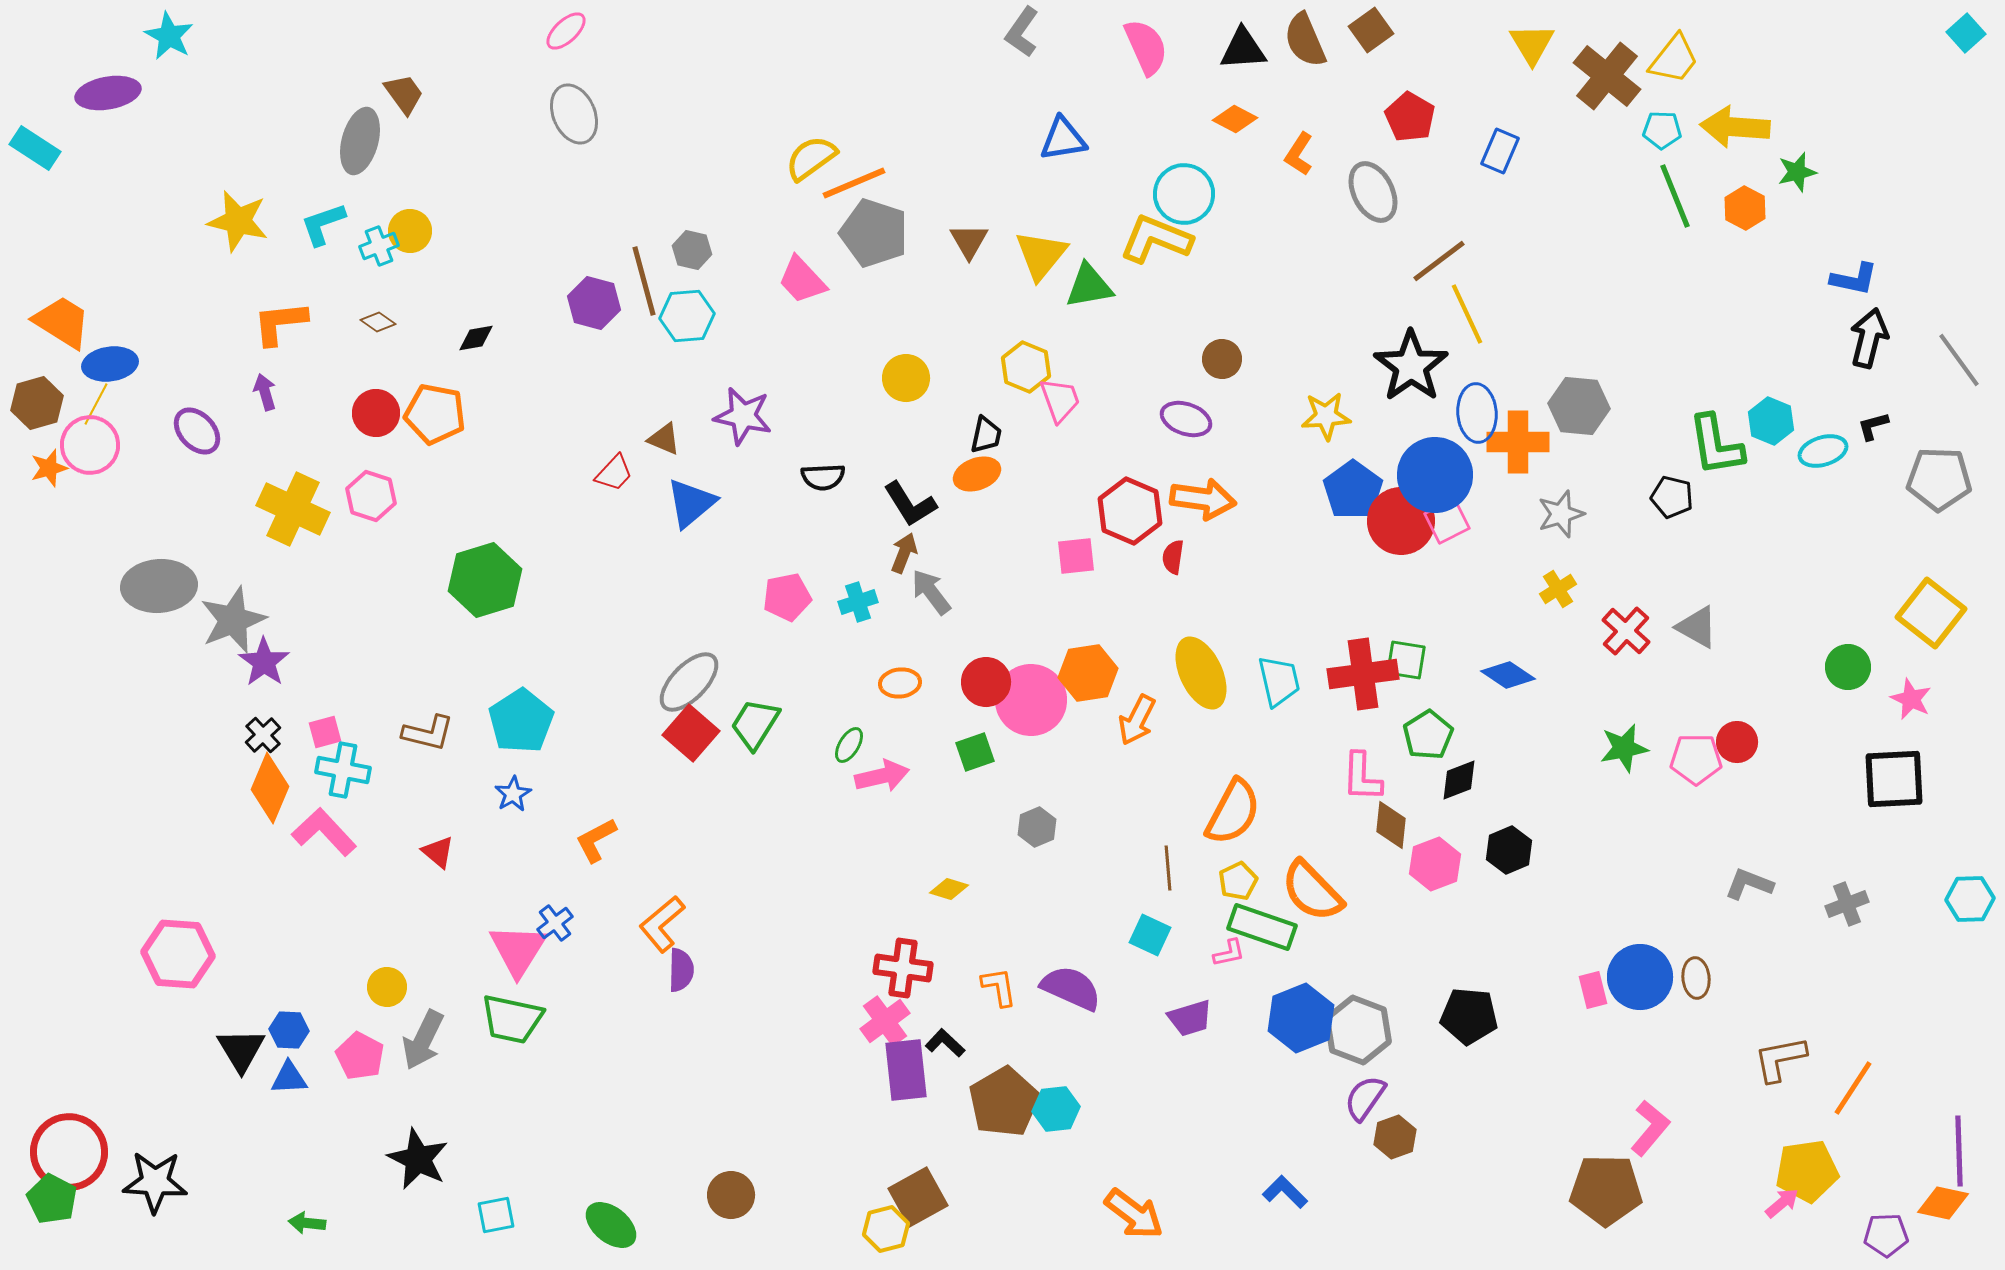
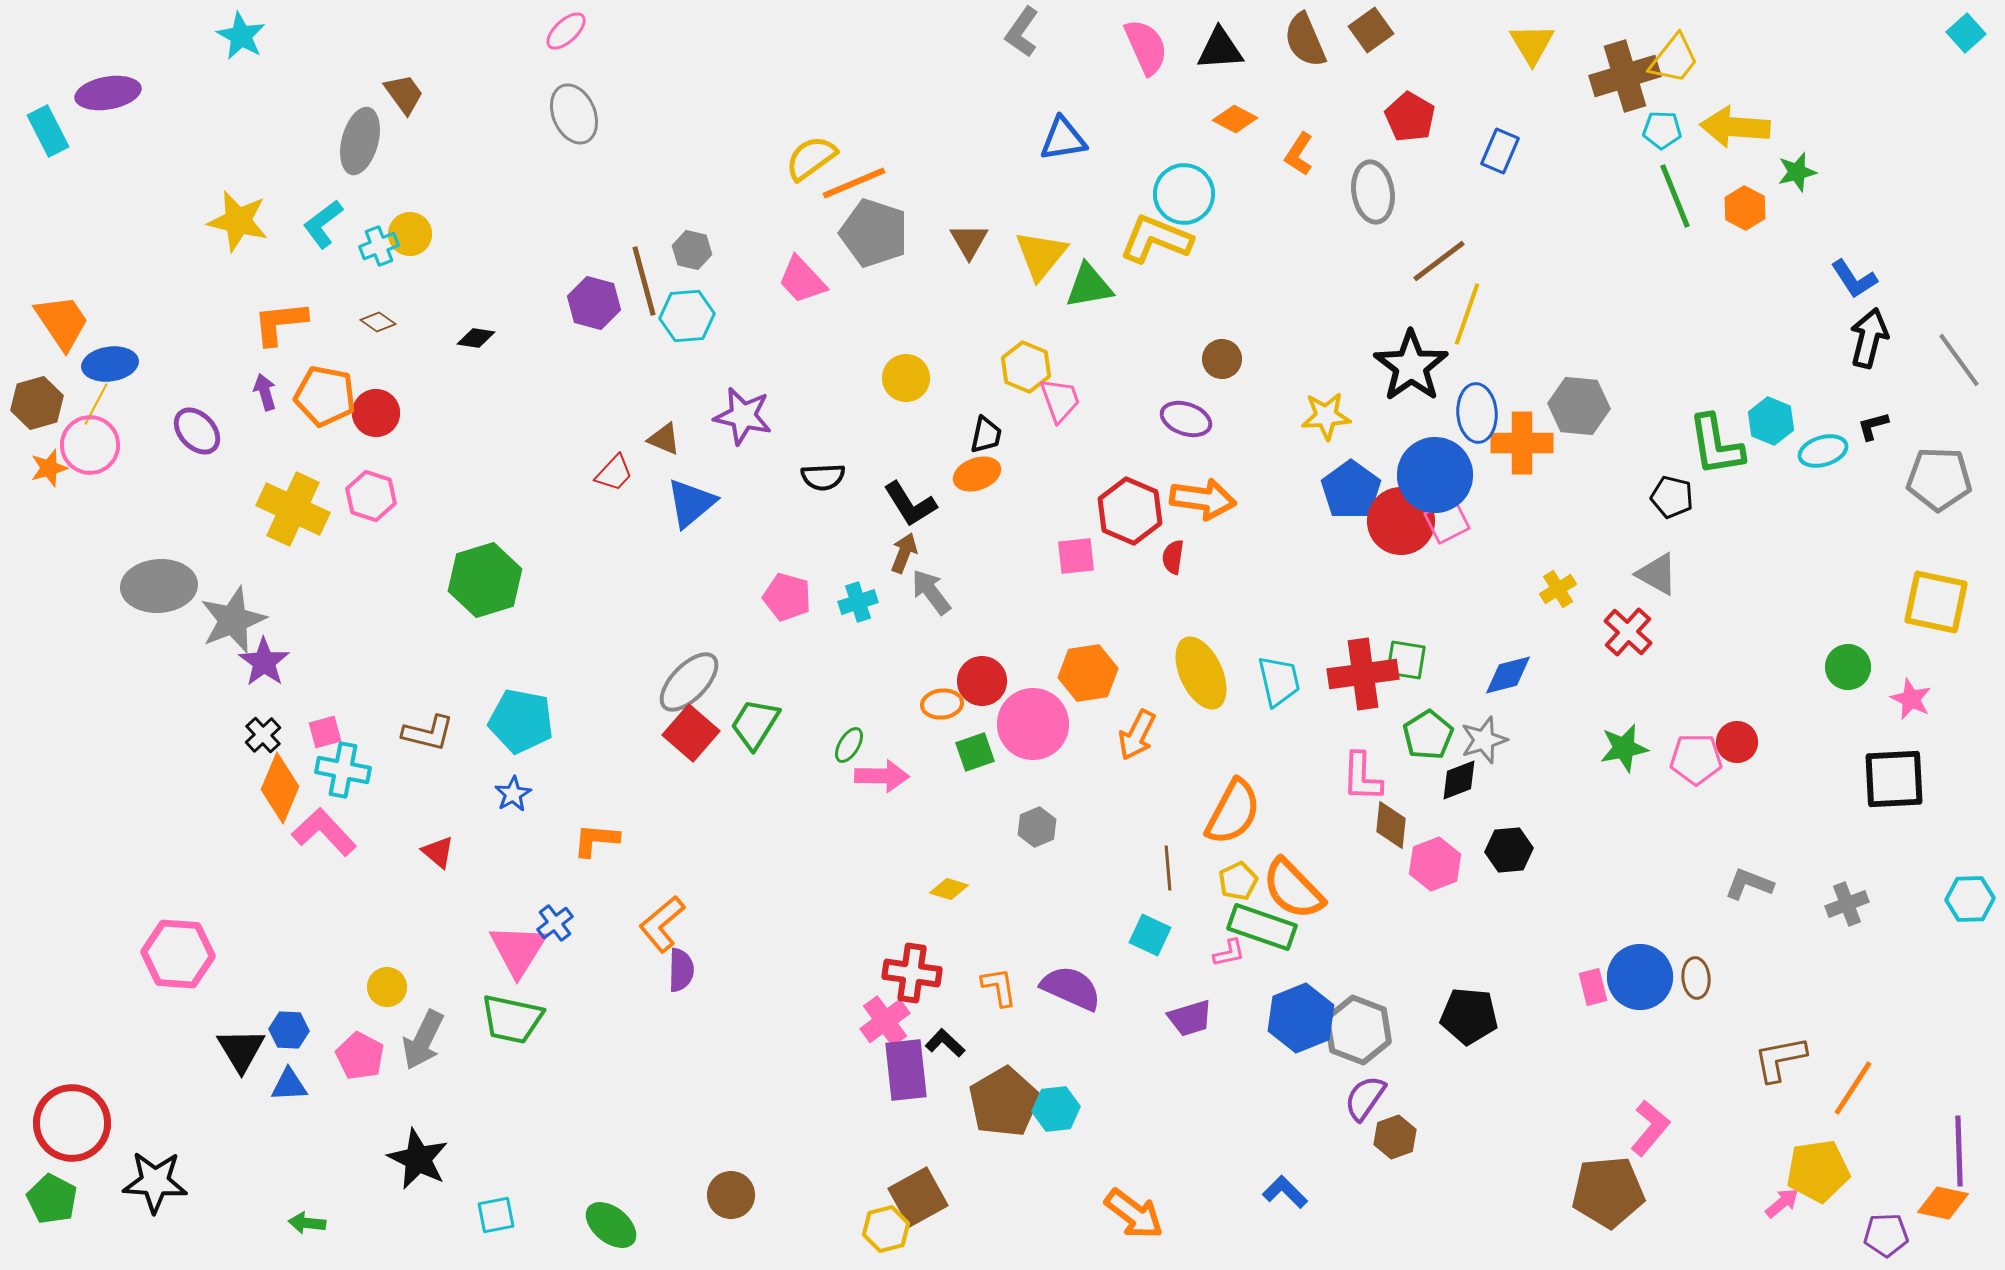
cyan star at (169, 36): moved 72 px right
black triangle at (1243, 49): moved 23 px left
brown cross at (1607, 76): moved 18 px right; rotated 34 degrees clockwise
cyan rectangle at (35, 148): moved 13 px right, 17 px up; rotated 30 degrees clockwise
gray ellipse at (1373, 192): rotated 18 degrees clockwise
cyan L-shape at (323, 224): rotated 18 degrees counterclockwise
yellow circle at (410, 231): moved 3 px down
blue L-shape at (1854, 279): rotated 45 degrees clockwise
yellow line at (1467, 314): rotated 44 degrees clockwise
orange trapezoid at (62, 322): rotated 24 degrees clockwise
black diamond at (476, 338): rotated 18 degrees clockwise
orange pentagon at (435, 414): moved 110 px left, 18 px up
orange cross at (1518, 442): moved 4 px right, 1 px down
blue pentagon at (1353, 490): moved 2 px left
gray star at (1561, 514): moved 77 px left, 226 px down
pink pentagon at (787, 597): rotated 27 degrees clockwise
yellow square at (1931, 613): moved 5 px right, 11 px up; rotated 26 degrees counterclockwise
gray triangle at (1697, 627): moved 40 px left, 53 px up
red cross at (1626, 631): moved 2 px right, 1 px down
blue diamond at (1508, 675): rotated 48 degrees counterclockwise
red circle at (986, 682): moved 4 px left, 1 px up
orange ellipse at (900, 683): moved 42 px right, 21 px down
pink circle at (1031, 700): moved 2 px right, 24 px down
orange arrow at (1137, 720): moved 15 px down
cyan pentagon at (521, 721): rotated 28 degrees counterclockwise
pink arrow at (882, 776): rotated 14 degrees clockwise
orange diamond at (270, 788): moved 10 px right
orange L-shape at (596, 840): rotated 33 degrees clockwise
black hexagon at (1509, 850): rotated 18 degrees clockwise
orange semicircle at (1312, 891): moved 19 px left, 2 px up
red cross at (903, 968): moved 9 px right, 5 px down
pink rectangle at (1593, 990): moved 3 px up
blue triangle at (289, 1078): moved 7 px down
red circle at (69, 1152): moved 3 px right, 29 px up
yellow pentagon at (1807, 1171): moved 11 px right
brown pentagon at (1606, 1190): moved 2 px right, 2 px down; rotated 6 degrees counterclockwise
